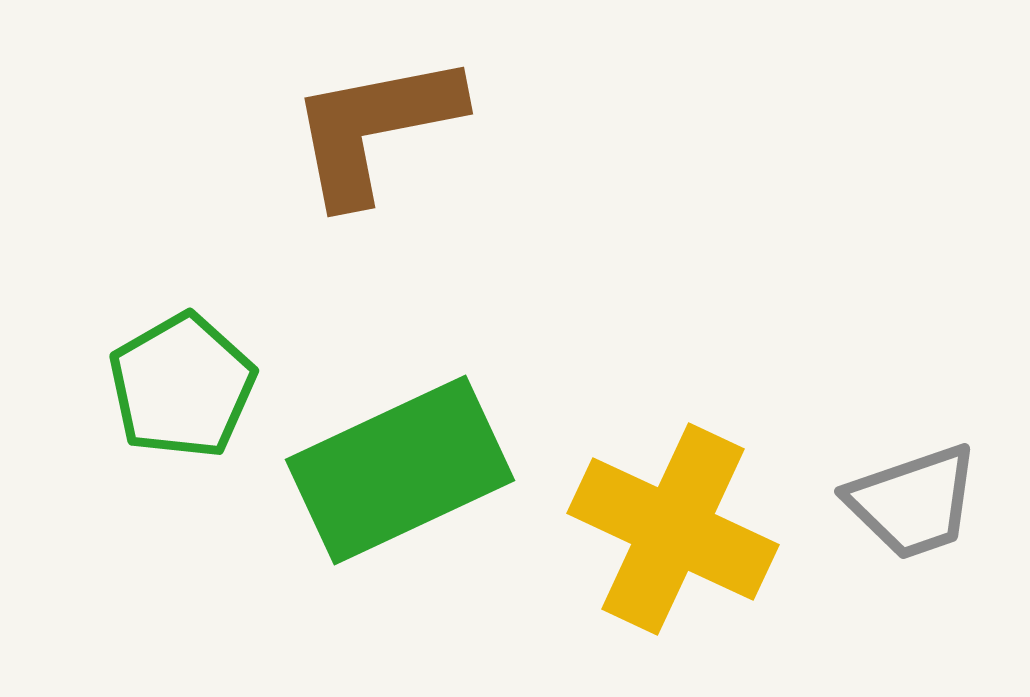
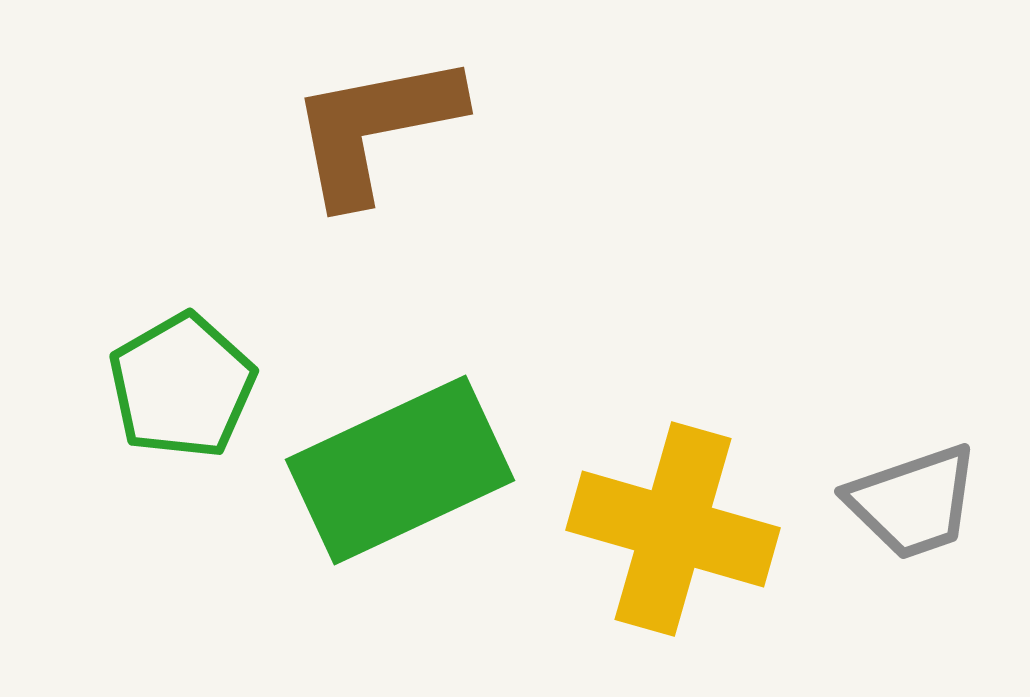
yellow cross: rotated 9 degrees counterclockwise
